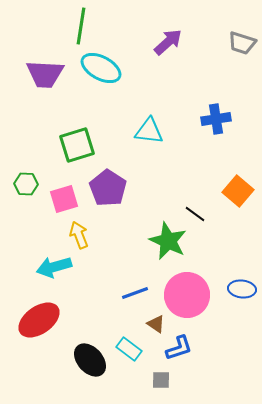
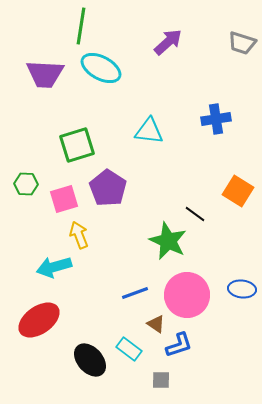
orange square: rotated 8 degrees counterclockwise
blue L-shape: moved 3 px up
